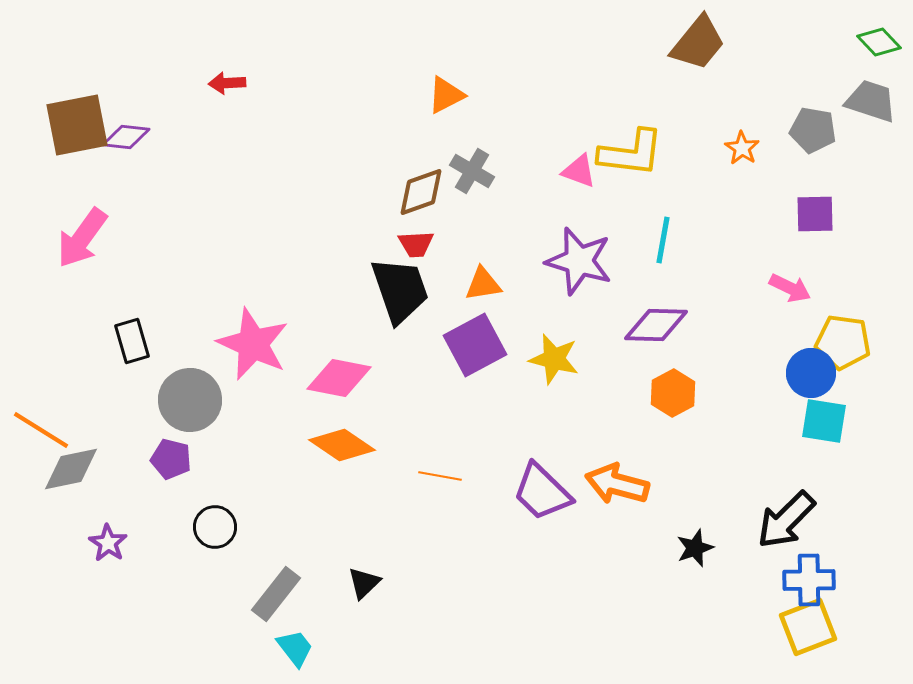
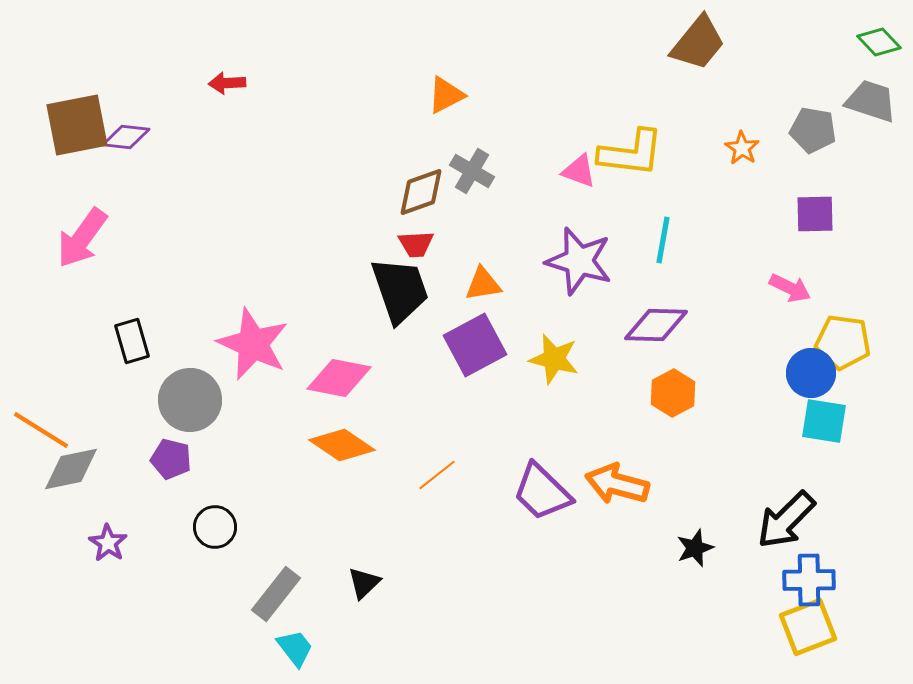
orange line at (440, 476): moved 3 px left, 1 px up; rotated 48 degrees counterclockwise
